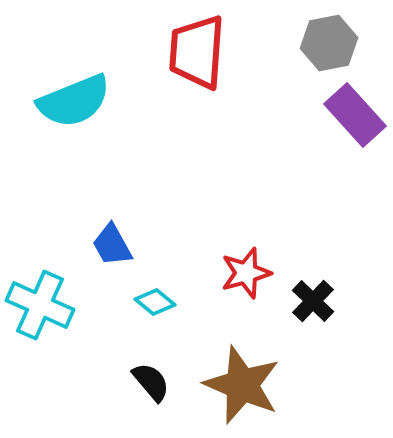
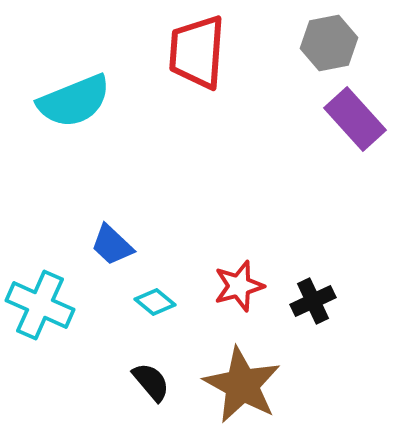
purple rectangle: moved 4 px down
blue trapezoid: rotated 18 degrees counterclockwise
red star: moved 7 px left, 13 px down
black cross: rotated 21 degrees clockwise
brown star: rotated 6 degrees clockwise
